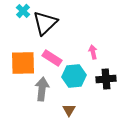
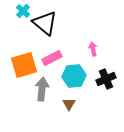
black triangle: rotated 36 degrees counterclockwise
pink arrow: moved 3 px up
pink rectangle: rotated 60 degrees counterclockwise
orange square: moved 1 px right, 2 px down; rotated 16 degrees counterclockwise
black cross: rotated 18 degrees counterclockwise
brown triangle: moved 6 px up
